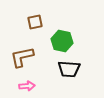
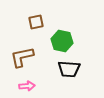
brown square: moved 1 px right
